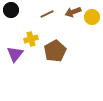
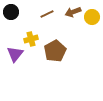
black circle: moved 2 px down
